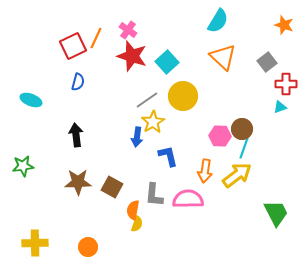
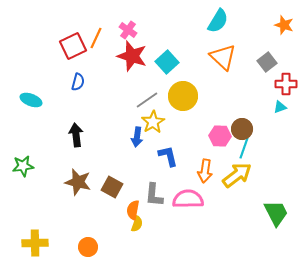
brown star: rotated 16 degrees clockwise
